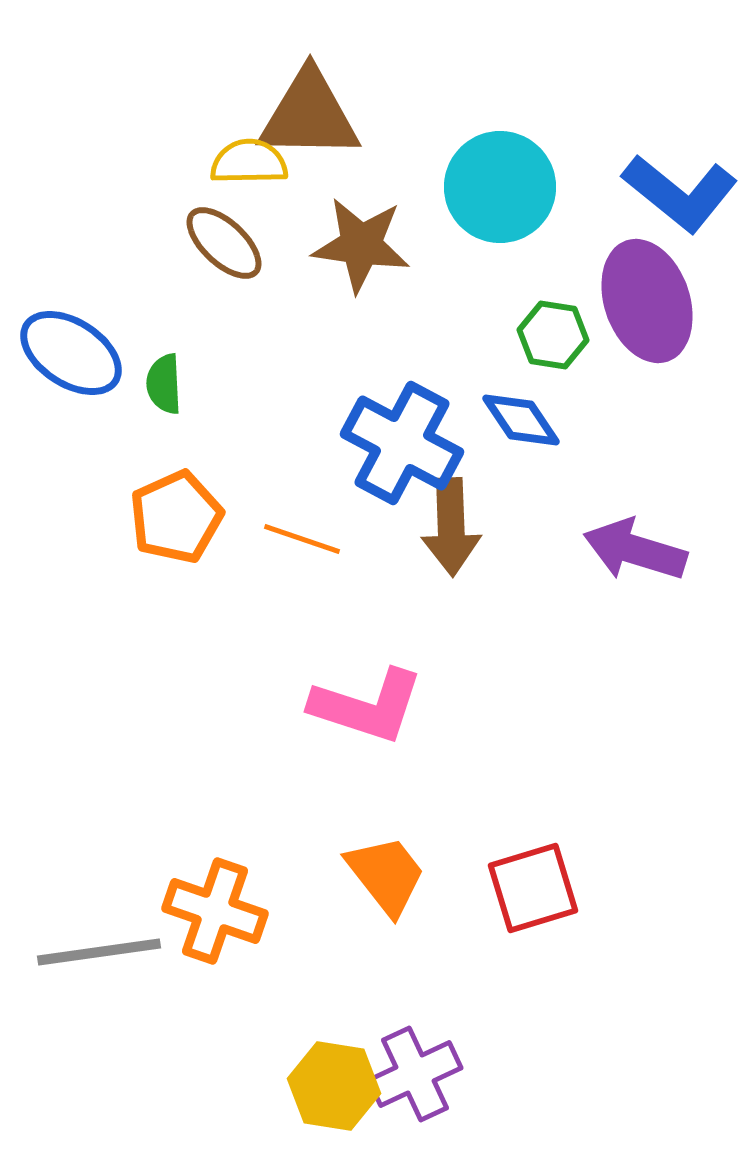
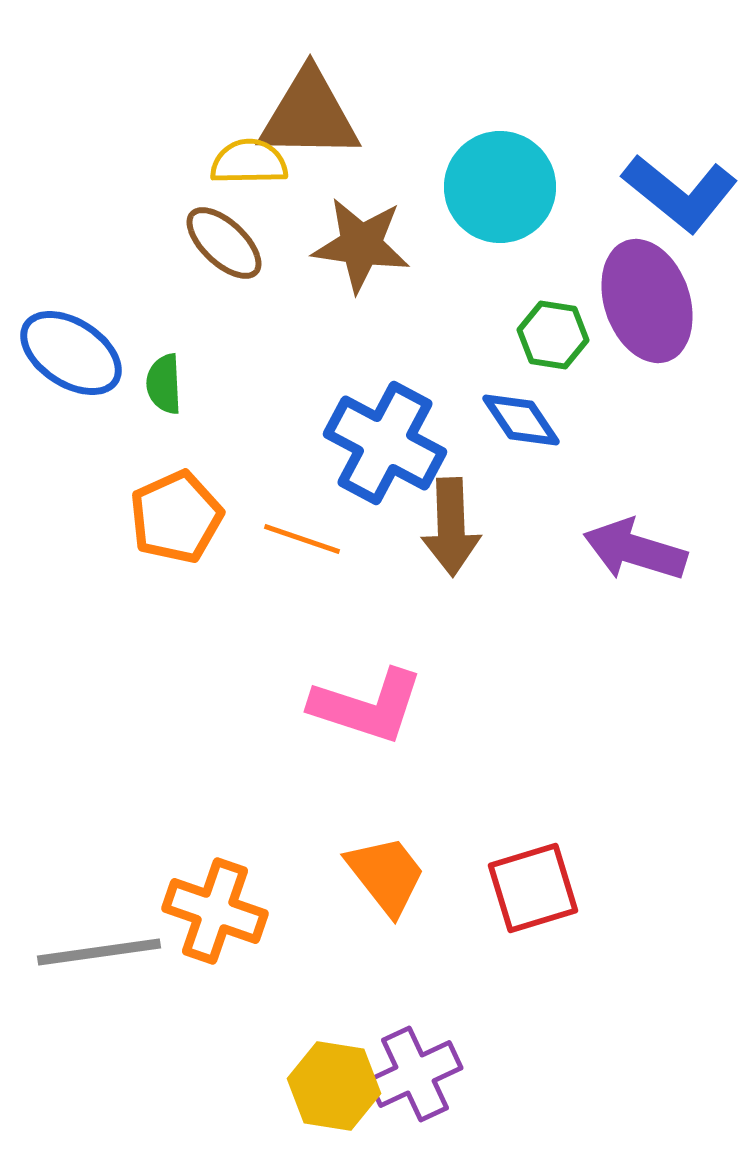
blue cross: moved 17 px left
